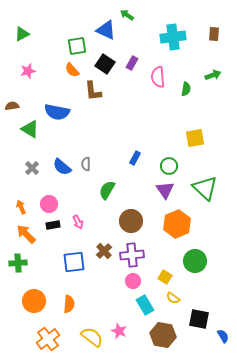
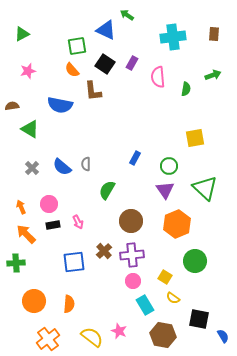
blue semicircle at (57, 112): moved 3 px right, 7 px up
green cross at (18, 263): moved 2 px left
